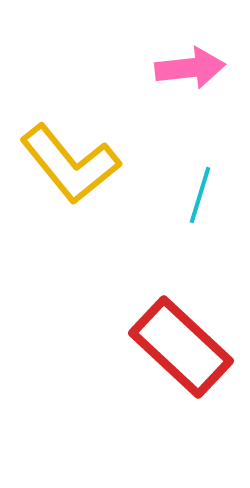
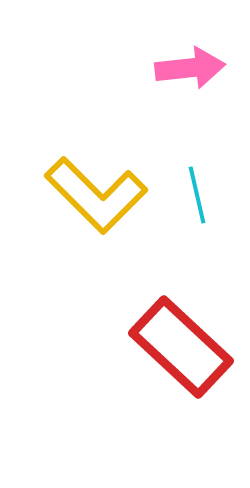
yellow L-shape: moved 26 px right, 31 px down; rotated 6 degrees counterclockwise
cyan line: moved 3 px left; rotated 30 degrees counterclockwise
